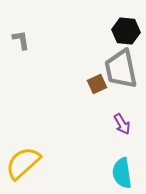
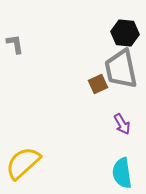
black hexagon: moved 1 px left, 2 px down
gray L-shape: moved 6 px left, 4 px down
brown square: moved 1 px right
